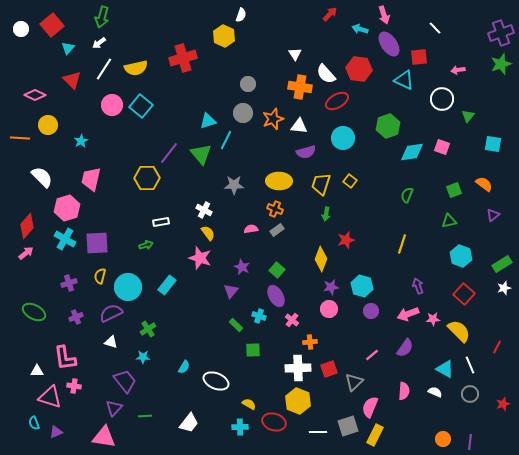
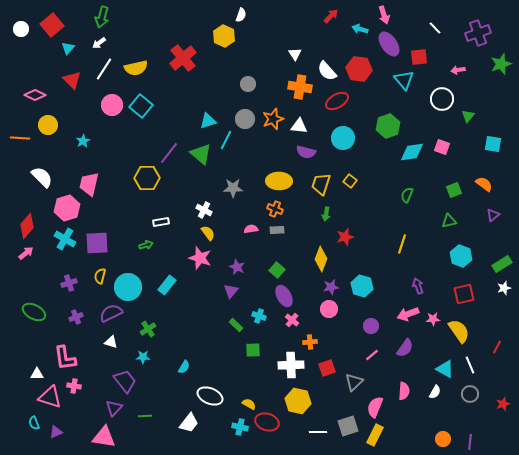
red arrow at (330, 14): moved 1 px right, 2 px down
purple cross at (501, 33): moved 23 px left
red cross at (183, 58): rotated 24 degrees counterclockwise
white semicircle at (326, 74): moved 1 px right, 3 px up
cyan triangle at (404, 80): rotated 25 degrees clockwise
gray circle at (243, 113): moved 2 px right, 6 px down
cyan star at (81, 141): moved 2 px right
purple semicircle at (306, 152): rotated 30 degrees clockwise
green triangle at (201, 154): rotated 10 degrees counterclockwise
pink trapezoid at (91, 179): moved 2 px left, 5 px down
gray star at (234, 185): moved 1 px left, 3 px down
gray rectangle at (277, 230): rotated 32 degrees clockwise
red star at (346, 240): moved 1 px left, 3 px up
purple star at (242, 267): moved 5 px left
red square at (464, 294): rotated 35 degrees clockwise
purple ellipse at (276, 296): moved 8 px right
purple circle at (371, 311): moved 15 px down
yellow semicircle at (459, 331): rotated 10 degrees clockwise
white cross at (298, 368): moved 7 px left, 3 px up
red square at (329, 369): moved 2 px left, 1 px up
white triangle at (37, 371): moved 3 px down
white ellipse at (216, 381): moved 6 px left, 15 px down
white semicircle at (435, 392): rotated 96 degrees clockwise
yellow hexagon at (298, 401): rotated 10 degrees counterclockwise
pink semicircle at (370, 407): moved 5 px right
red ellipse at (274, 422): moved 7 px left
cyan cross at (240, 427): rotated 14 degrees clockwise
